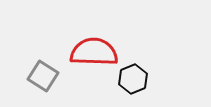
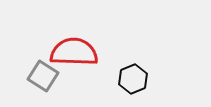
red semicircle: moved 20 px left
